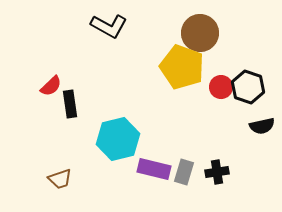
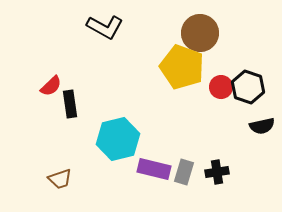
black L-shape: moved 4 px left, 1 px down
